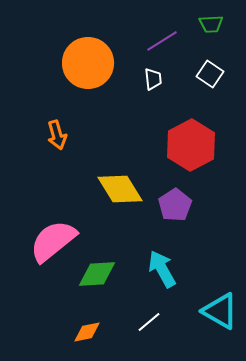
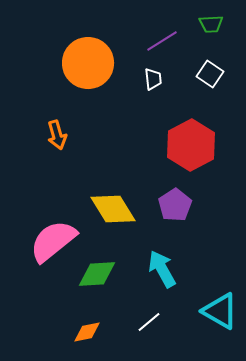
yellow diamond: moved 7 px left, 20 px down
